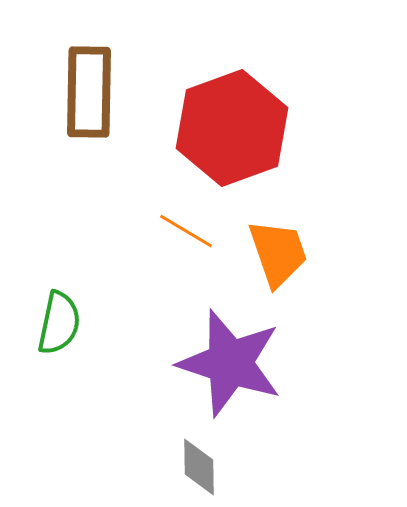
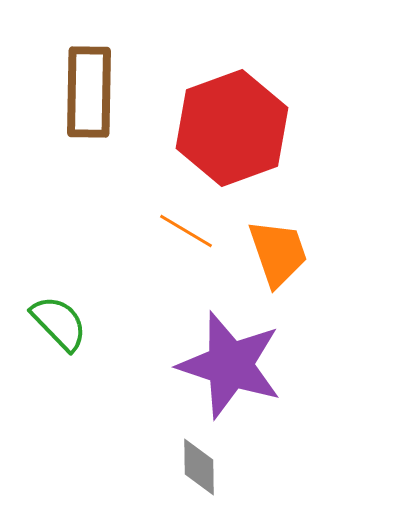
green semicircle: rotated 56 degrees counterclockwise
purple star: moved 2 px down
